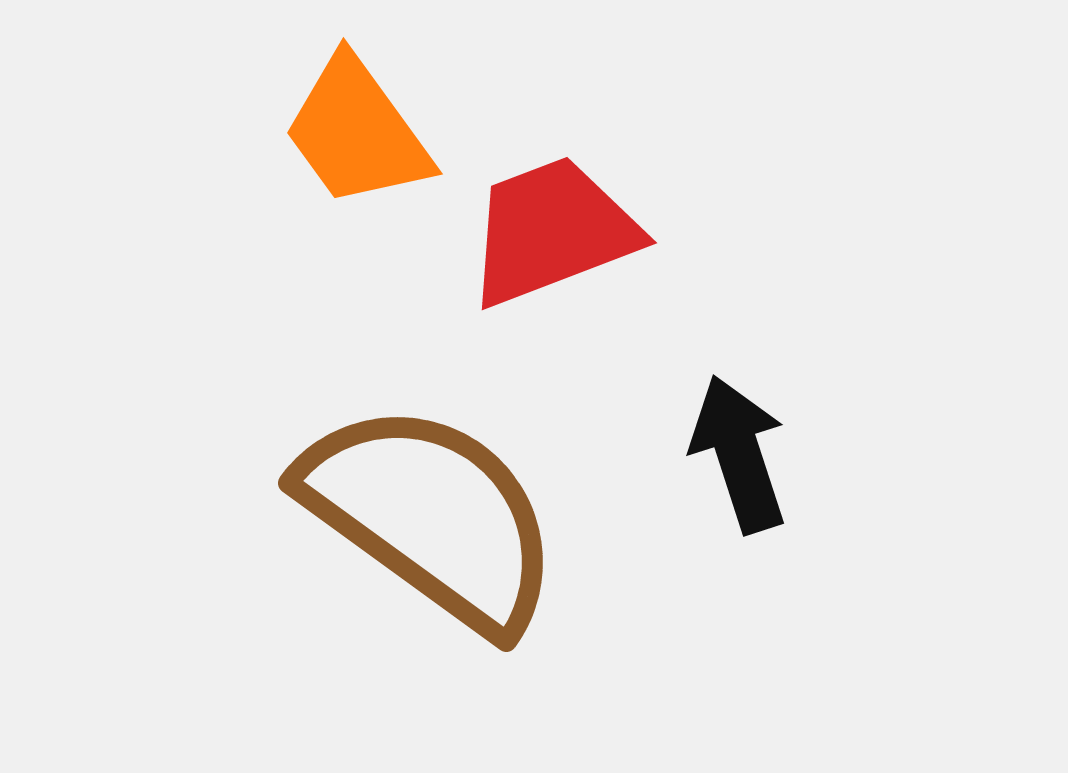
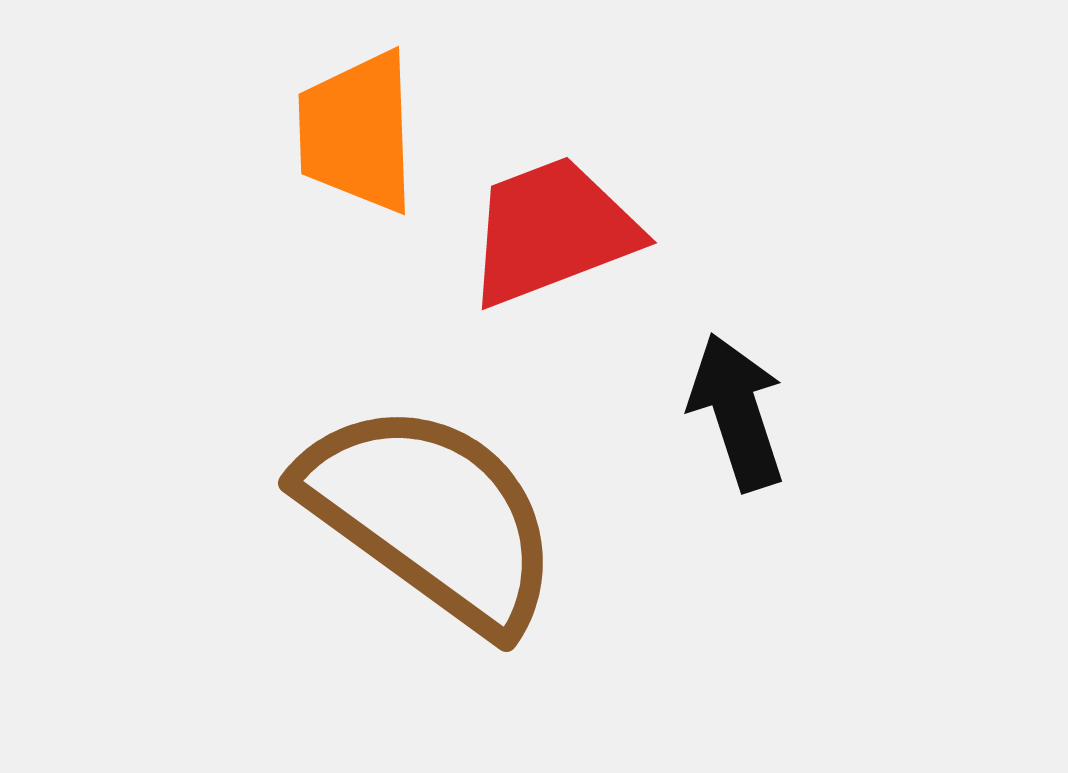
orange trapezoid: rotated 34 degrees clockwise
black arrow: moved 2 px left, 42 px up
